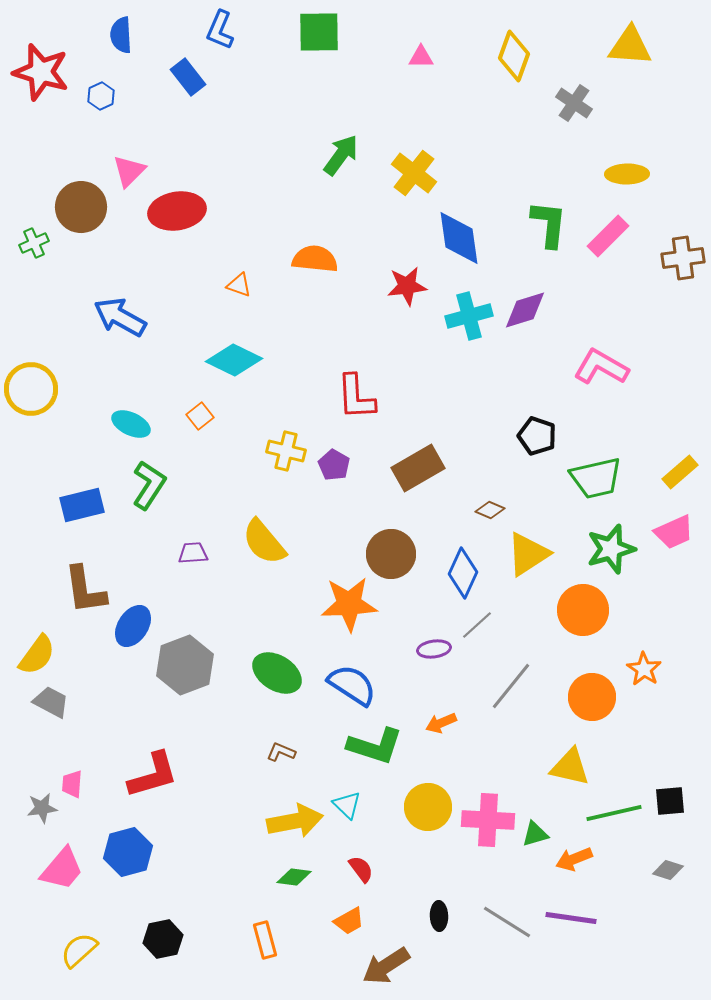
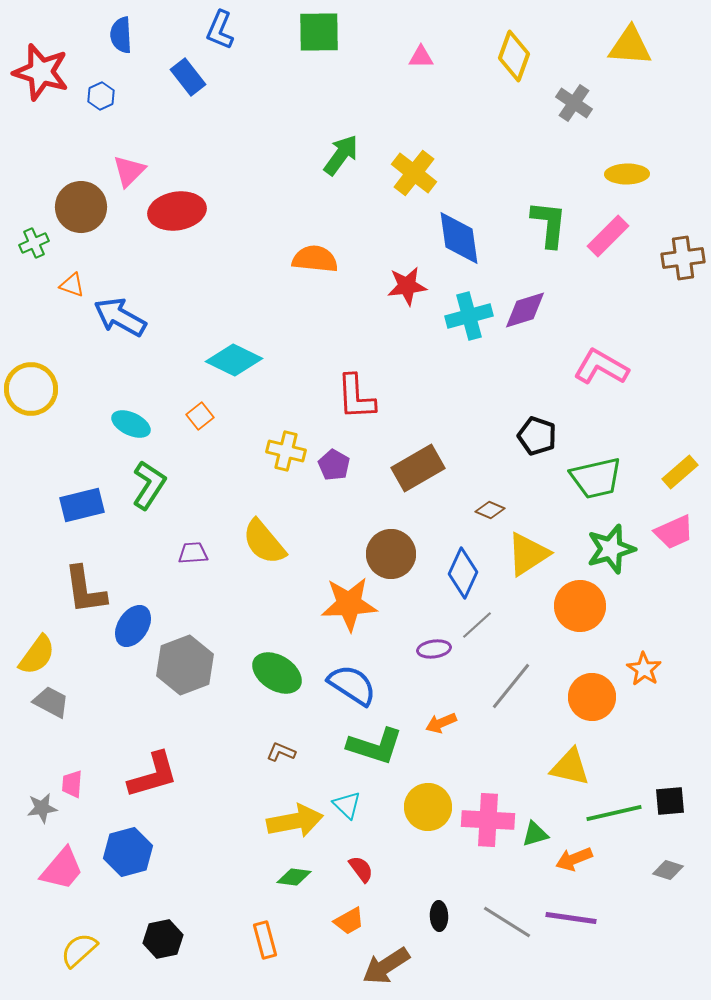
orange triangle at (239, 285): moved 167 px left
orange circle at (583, 610): moved 3 px left, 4 px up
